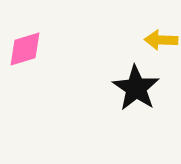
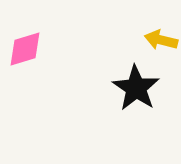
yellow arrow: rotated 12 degrees clockwise
